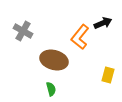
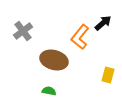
black arrow: rotated 18 degrees counterclockwise
gray cross: rotated 24 degrees clockwise
green semicircle: moved 2 px left, 2 px down; rotated 64 degrees counterclockwise
